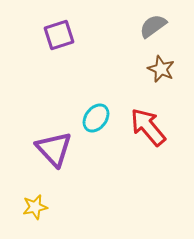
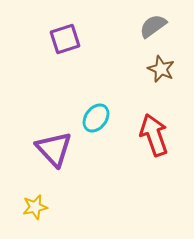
purple square: moved 6 px right, 4 px down
red arrow: moved 6 px right, 8 px down; rotated 21 degrees clockwise
